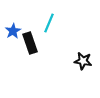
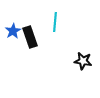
cyan line: moved 6 px right, 1 px up; rotated 18 degrees counterclockwise
black rectangle: moved 6 px up
